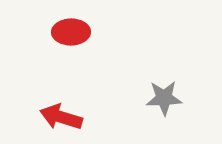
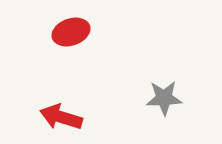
red ellipse: rotated 18 degrees counterclockwise
